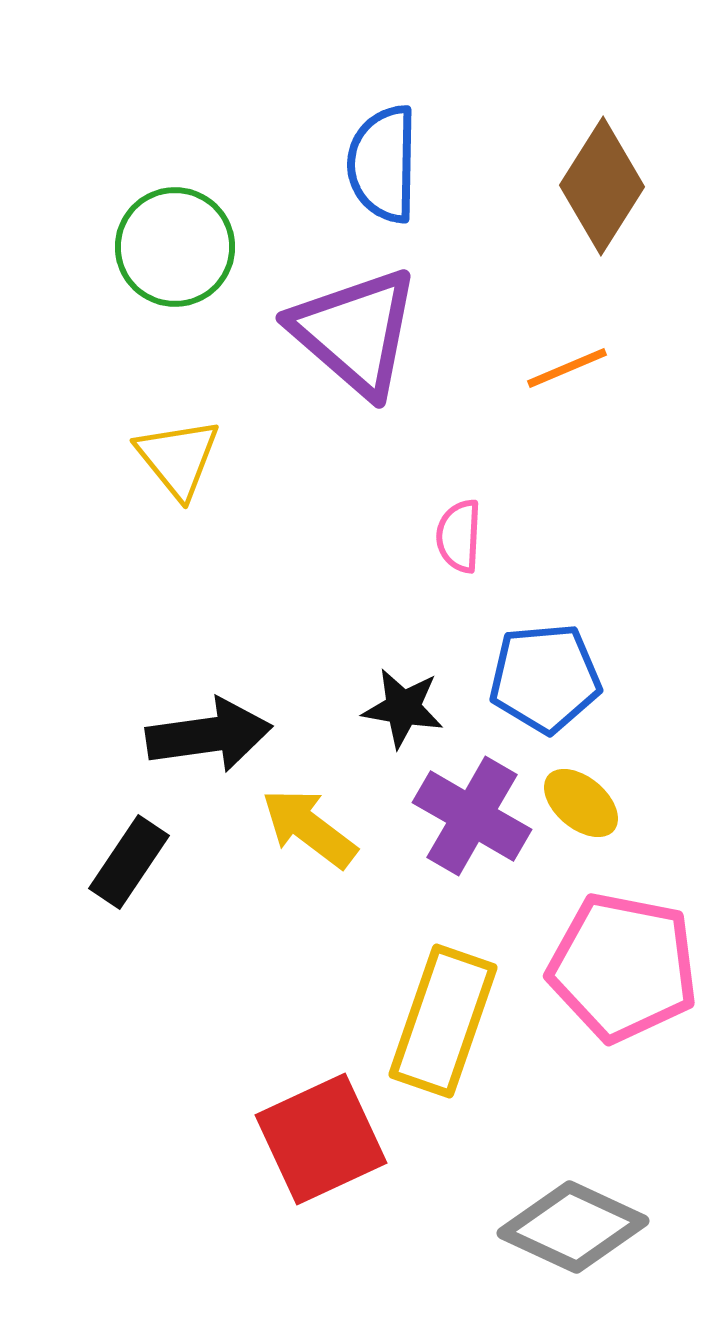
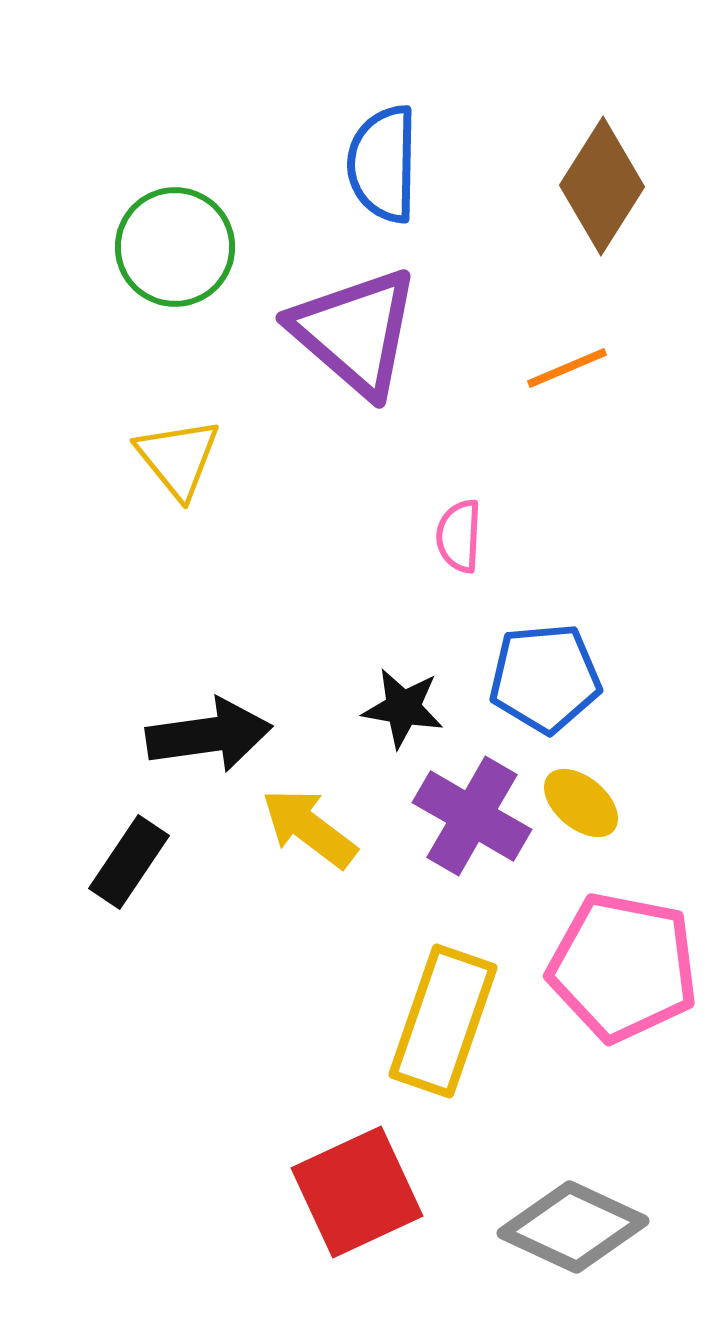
red square: moved 36 px right, 53 px down
